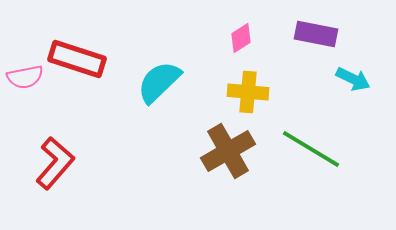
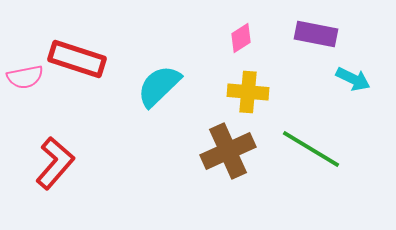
cyan semicircle: moved 4 px down
brown cross: rotated 6 degrees clockwise
